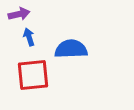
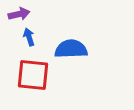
red square: rotated 12 degrees clockwise
